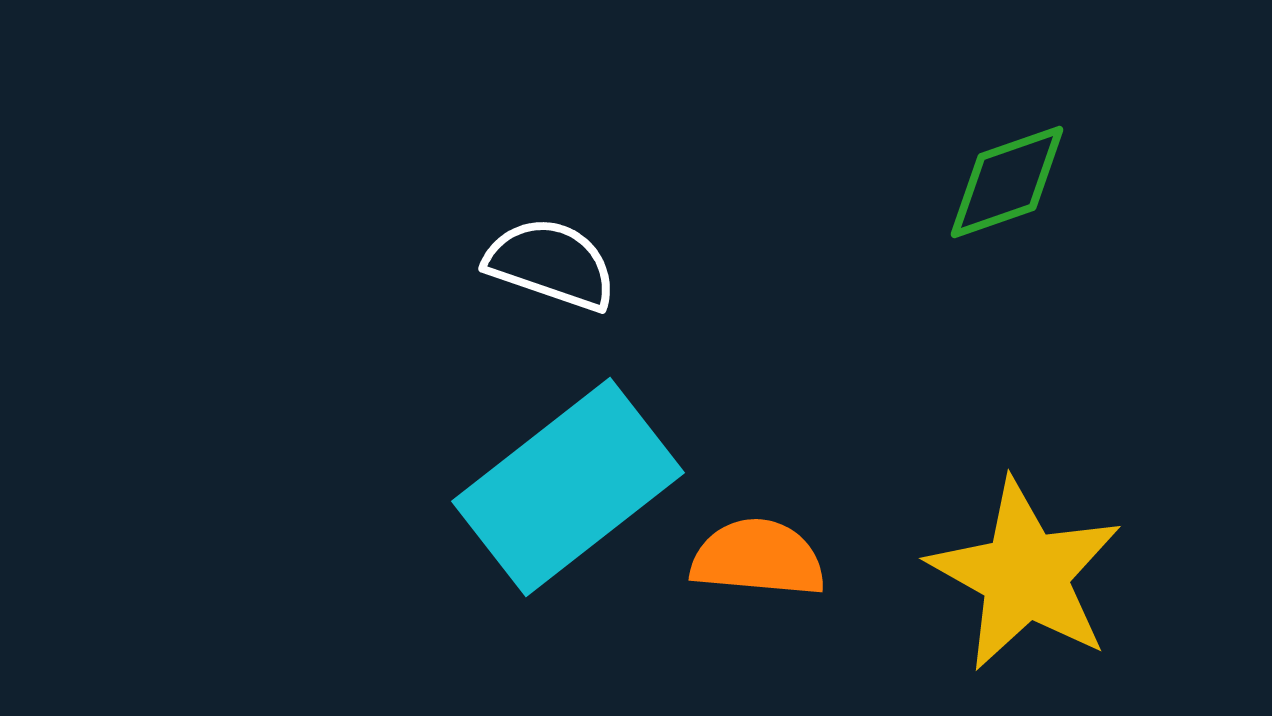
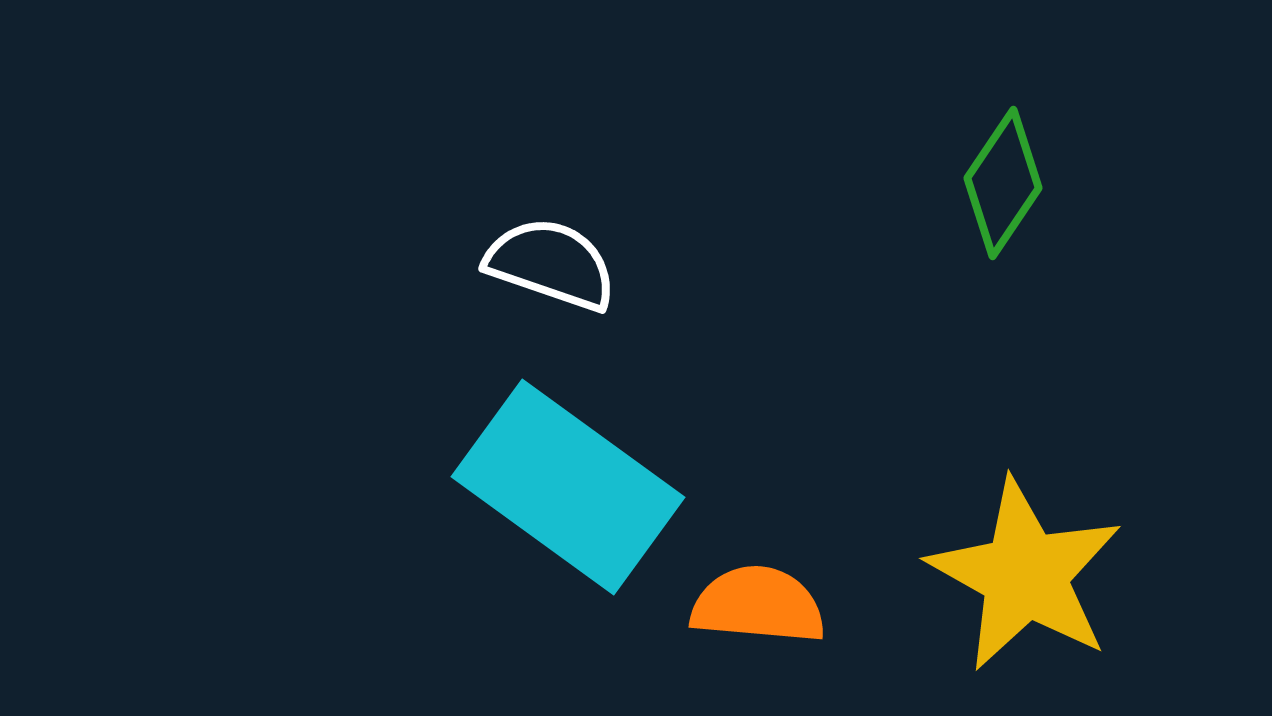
green diamond: moved 4 px left, 1 px down; rotated 37 degrees counterclockwise
cyan rectangle: rotated 74 degrees clockwise
orange semicircle: moved 47 px down
